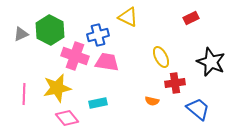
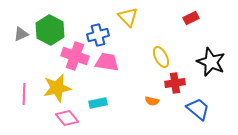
yellow triangle: rotated 20 degrees clockwise
